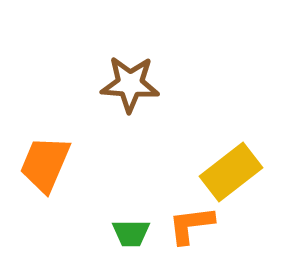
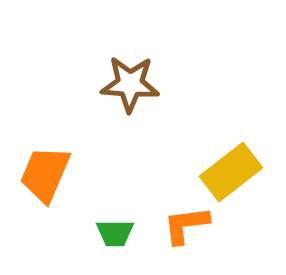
orange trapezoid: moved 10 px down
orange L-shape: moved 5 px left
green trapezoid: moved 16 px left
